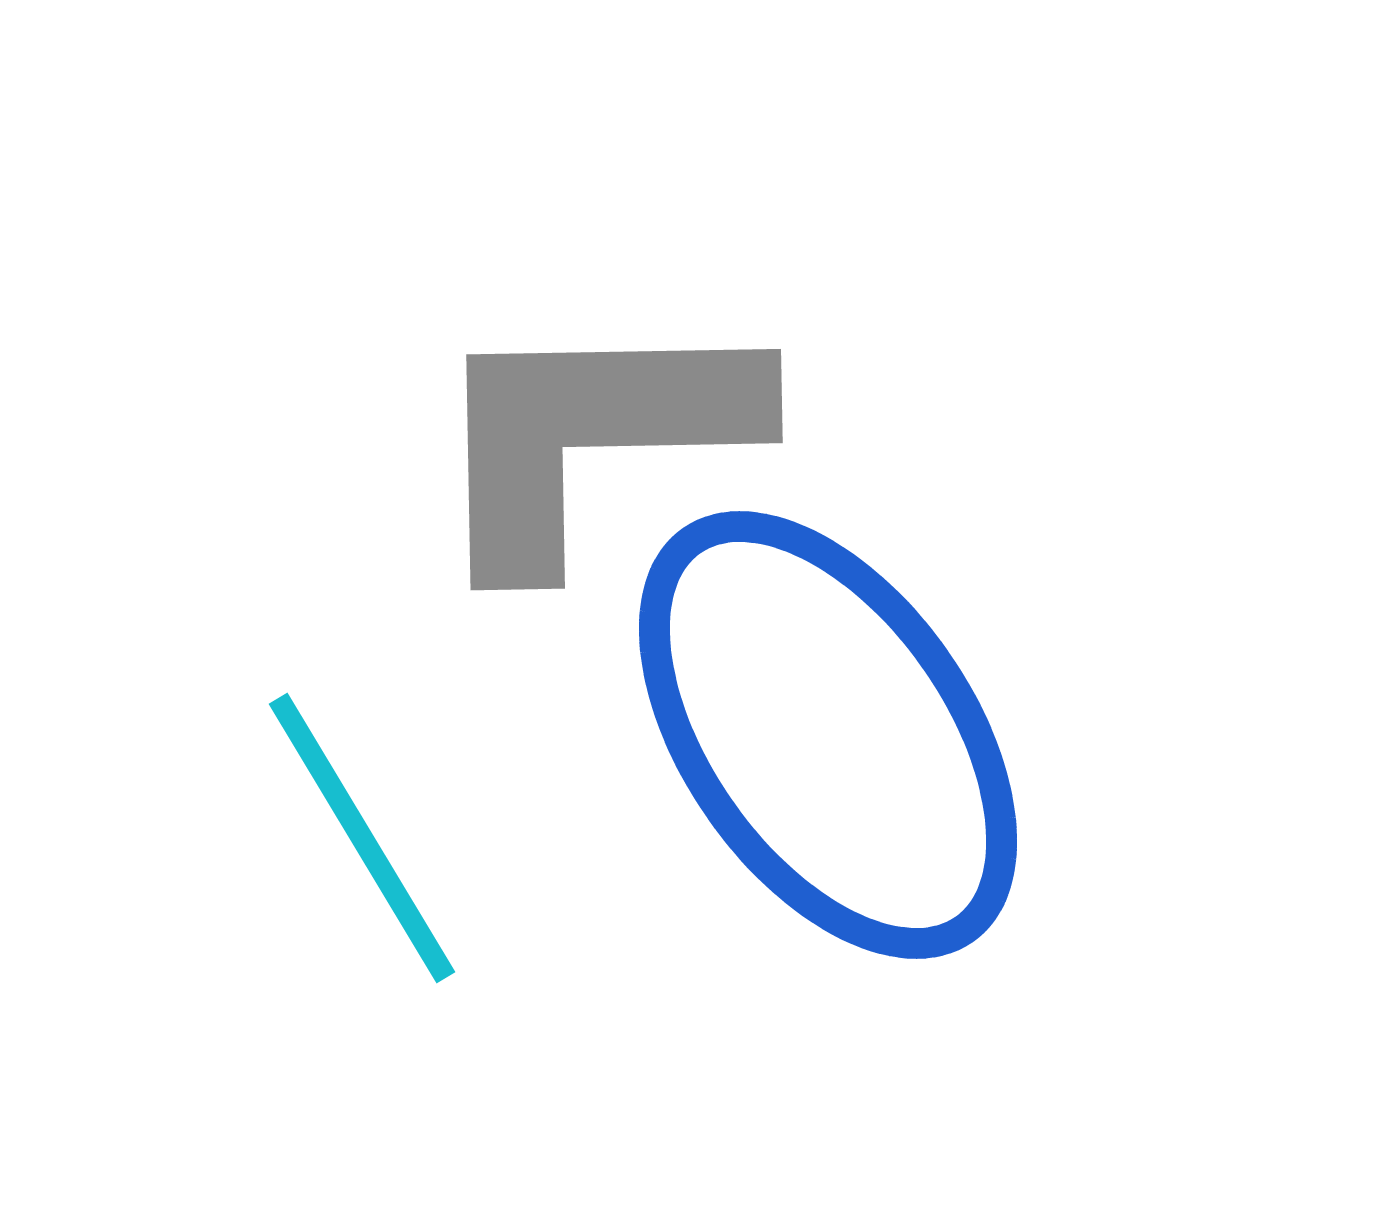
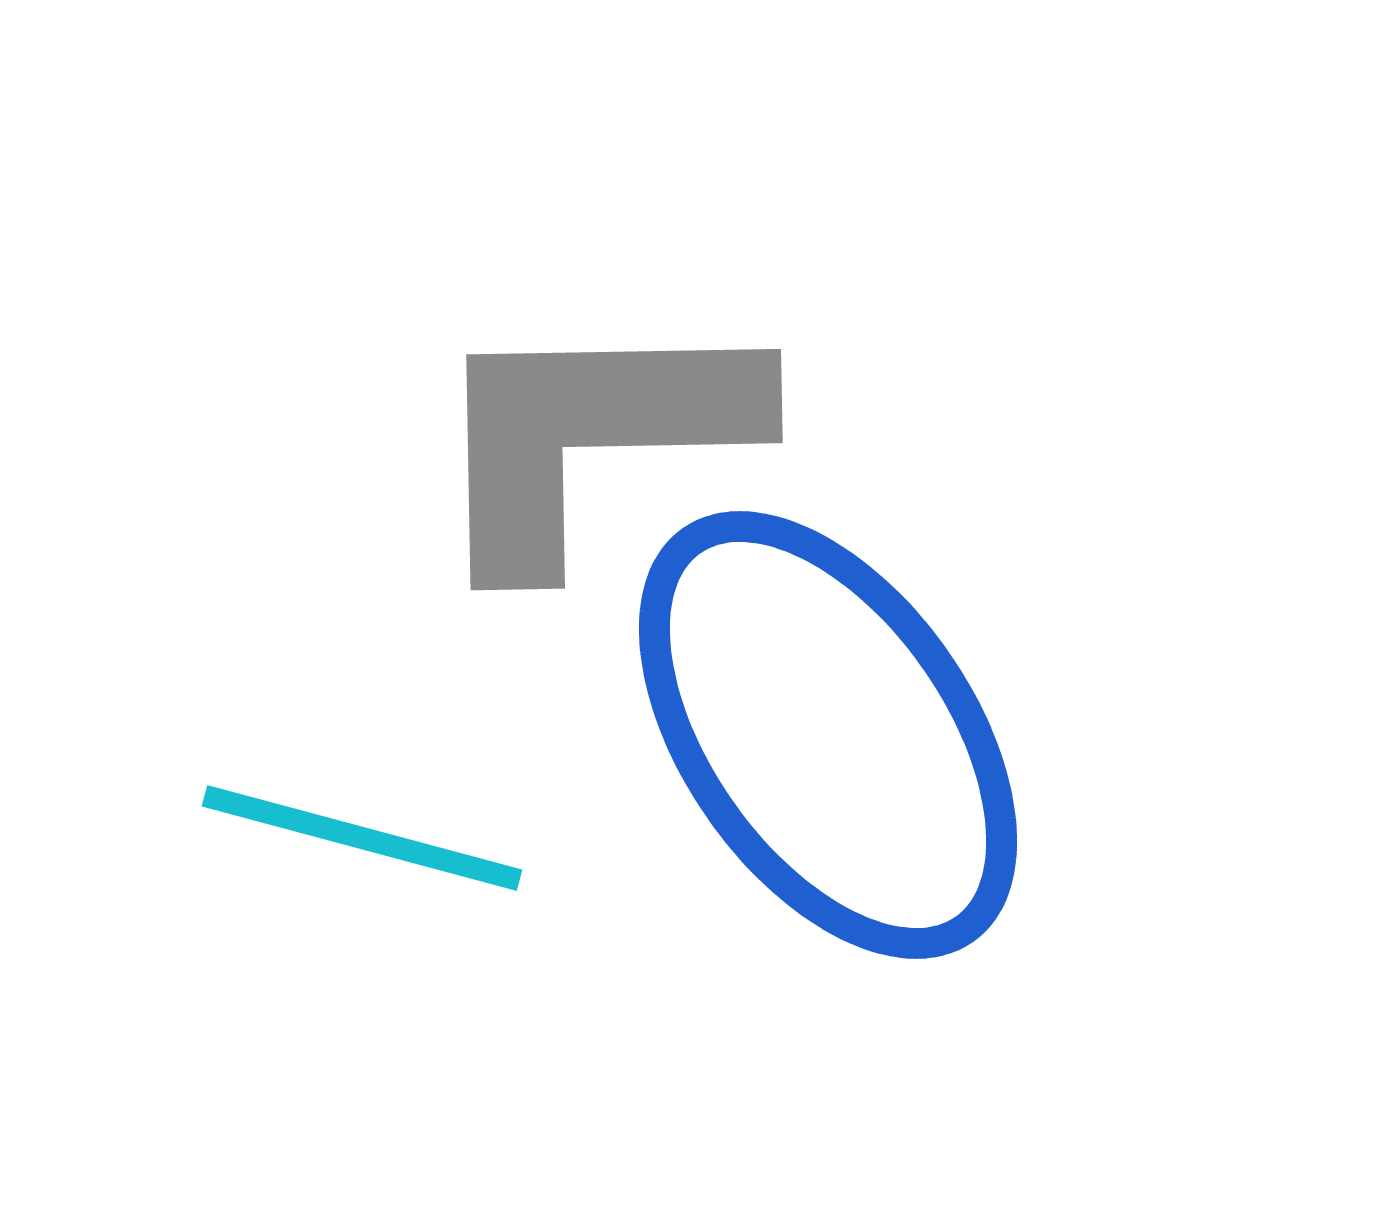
cyan line: rotated 44 degrees counterclockwise
